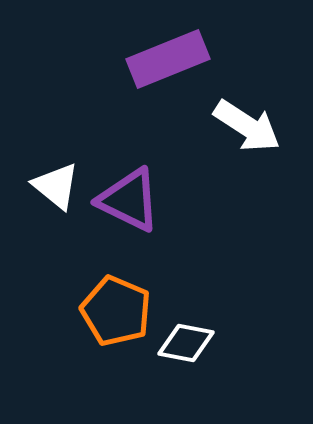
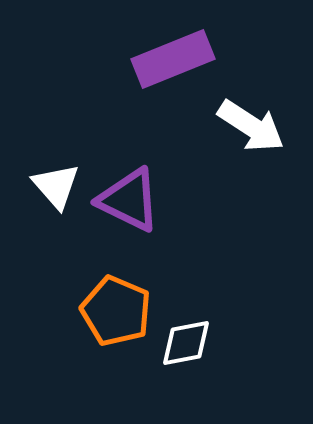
purple rectangle: moved 5 px right
white arrow: moved 4 px right
white triangle: rotated 10 degrees clockwise
white diamond: rotated 22 degrees counterclockwise
